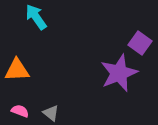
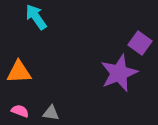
orange triangle: moved 2 px right, 2 px down
gray triangle: rotated 30 degrees counterclockwise
